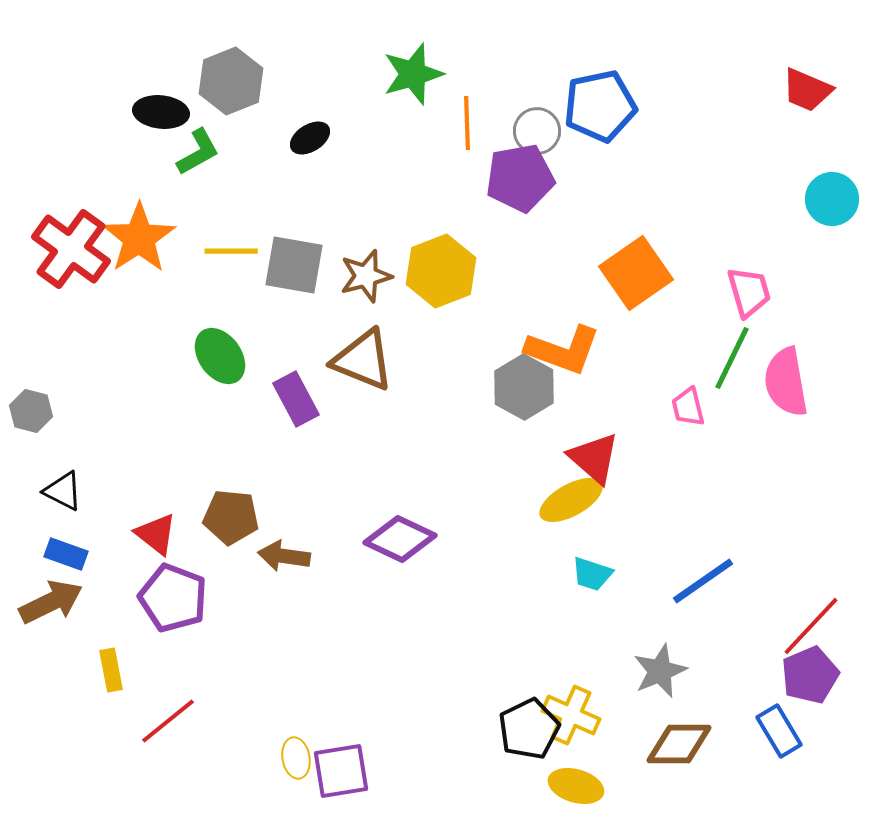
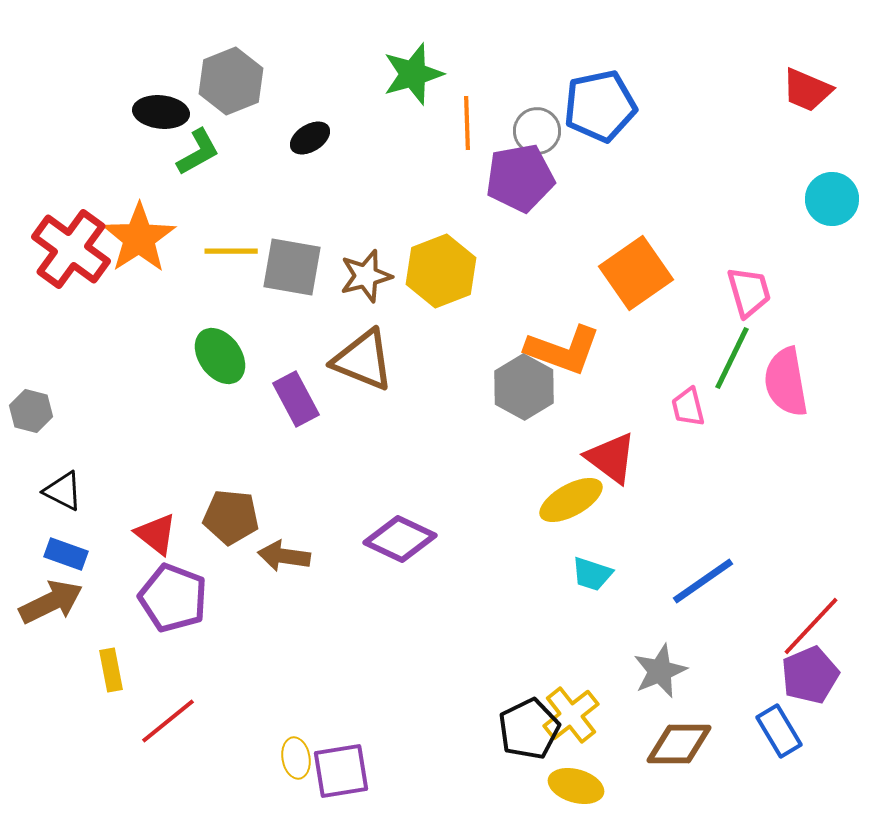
gray square at (294, 265): moved 2 px left, 2 px down
red triangle at (594, 458): moved 17 px right; rotated 4 degrees counterclockwise
yellow cross at (571, 715): rotated 28 degrees clockwise
